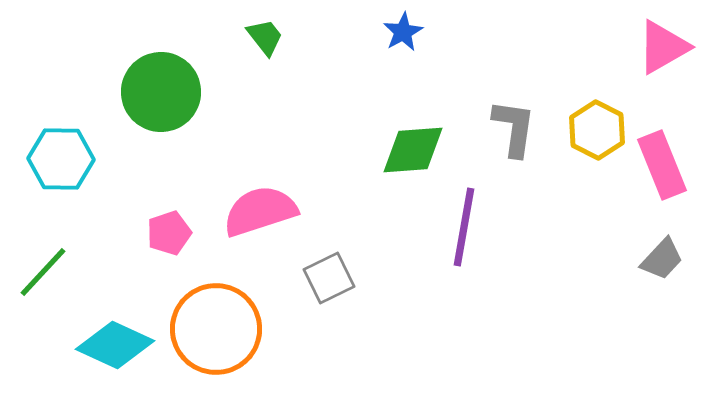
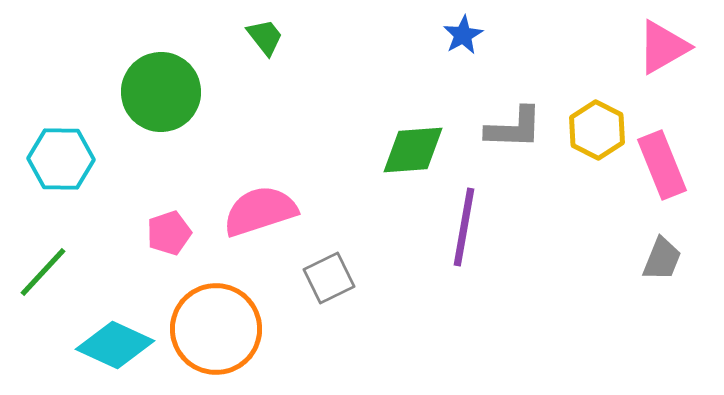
blue star: moved 60 px right, 3 px down
gray L-shape: rotated 84 degrees clockwise
gray trapezoid: rotated 21 degrees counterclockwise
